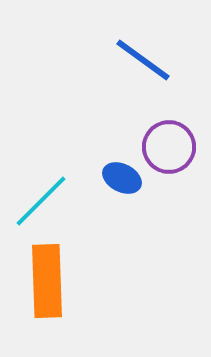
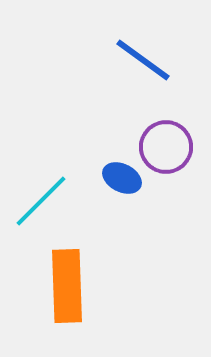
purple circle: moved 3 px left
orange rectangle: moved 20 px right, 5 px down
